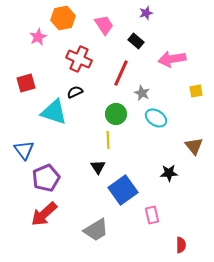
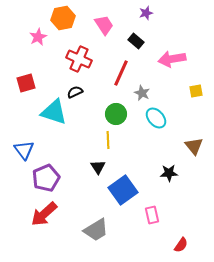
cyan ellipse: rotated 15 degrees clockwise
red semicircle: rotated 35 degrees clockwise
